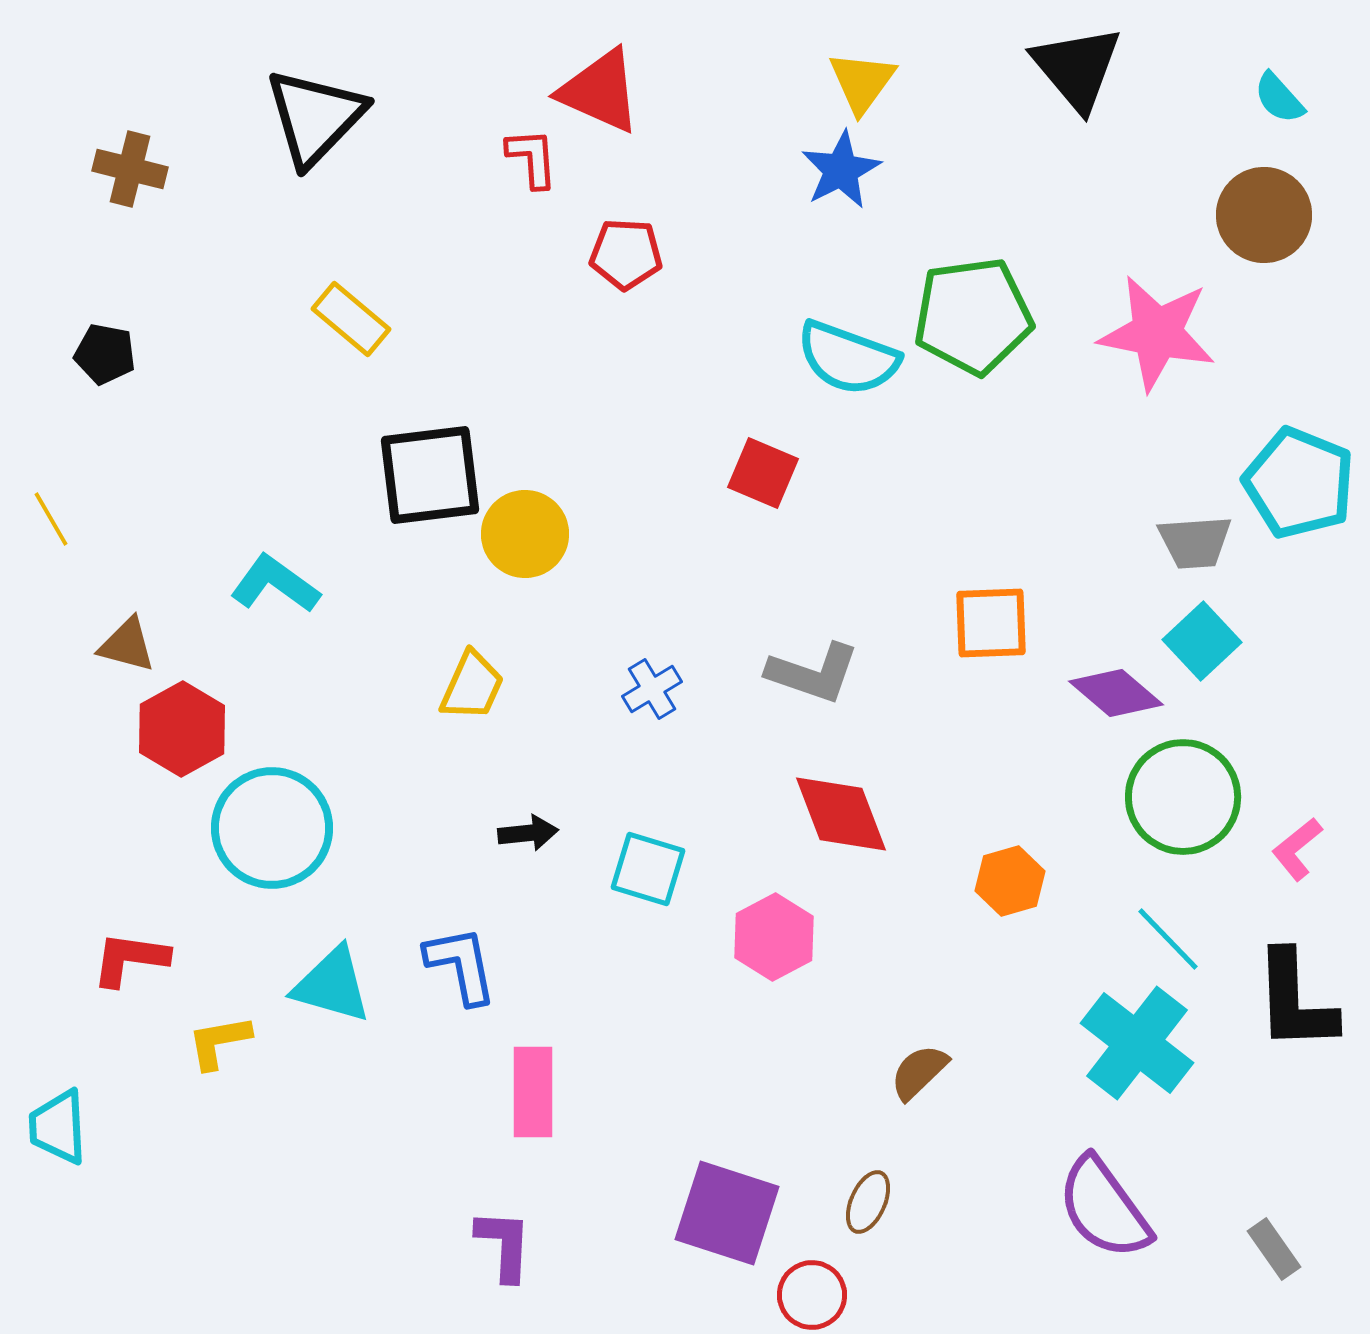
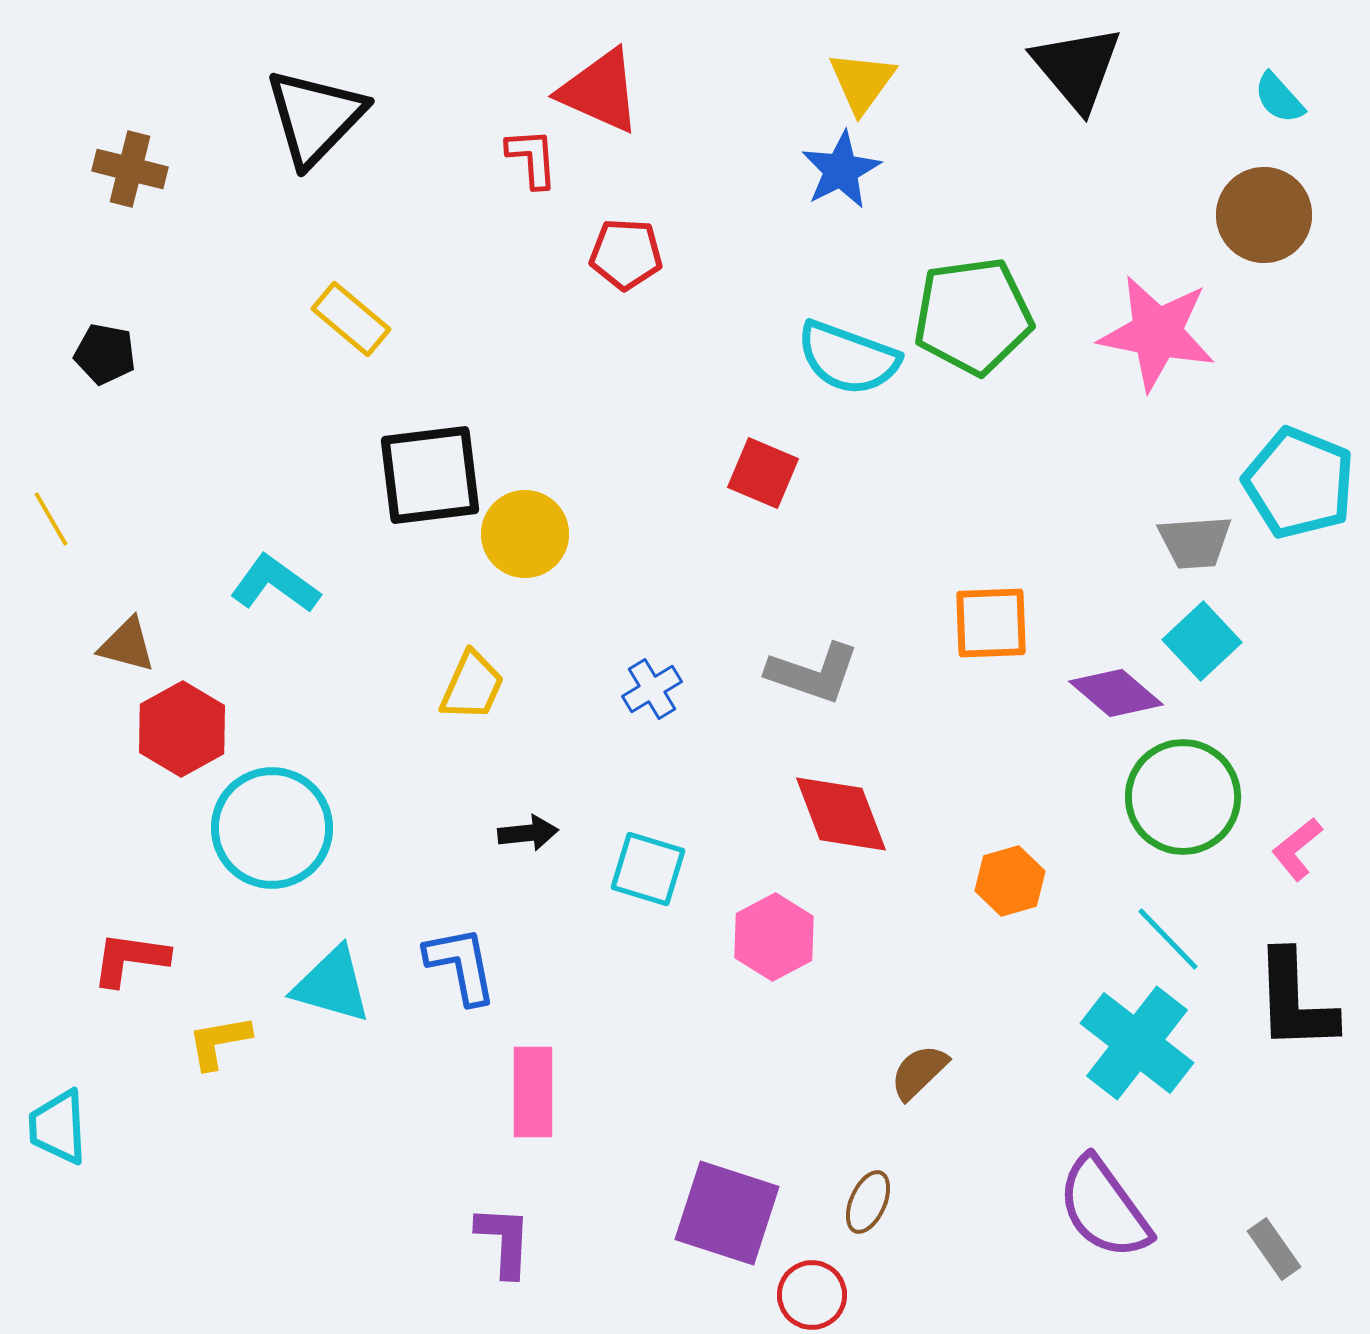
purple L-shape at (504, 1245): moved 4 px up
